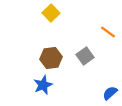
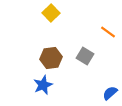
gray square: rotated 24 degrees counterclockwise
